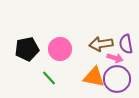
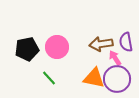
purple semicircle: moved 2 px up
pink circle: moved 3 px left, 2 px up
pink arrow: rotated 140 degrees counterclockwise
orange triangle: moved 1 px down
